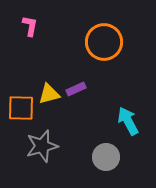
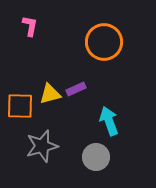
yellow triangle: moved 1 px right
orange square: moved 1 px left, 2 px up
cyan arrow: moved 19 px left; rotated 8 degrees clockwise
gray circle: moved 10 px left
